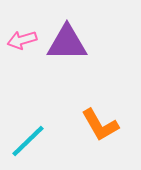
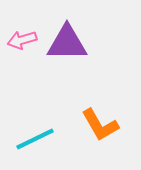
cyan line: moved 7 px right, 2 px up; rotated 18 degrees clockwise
